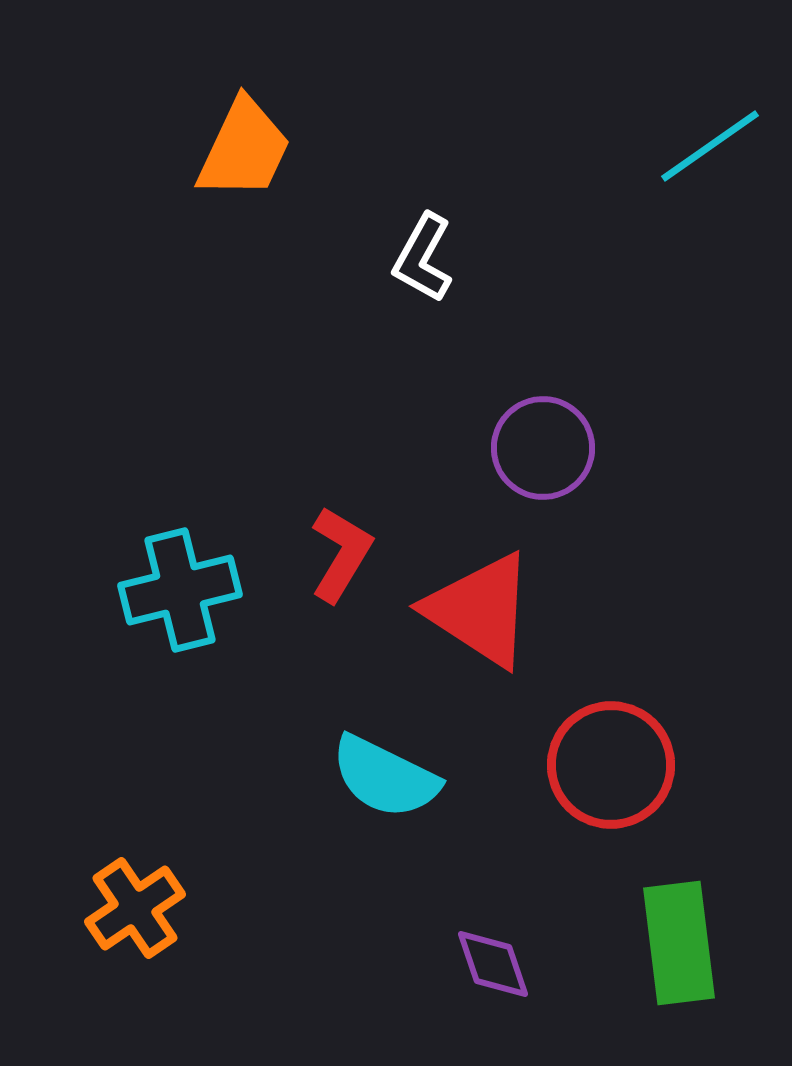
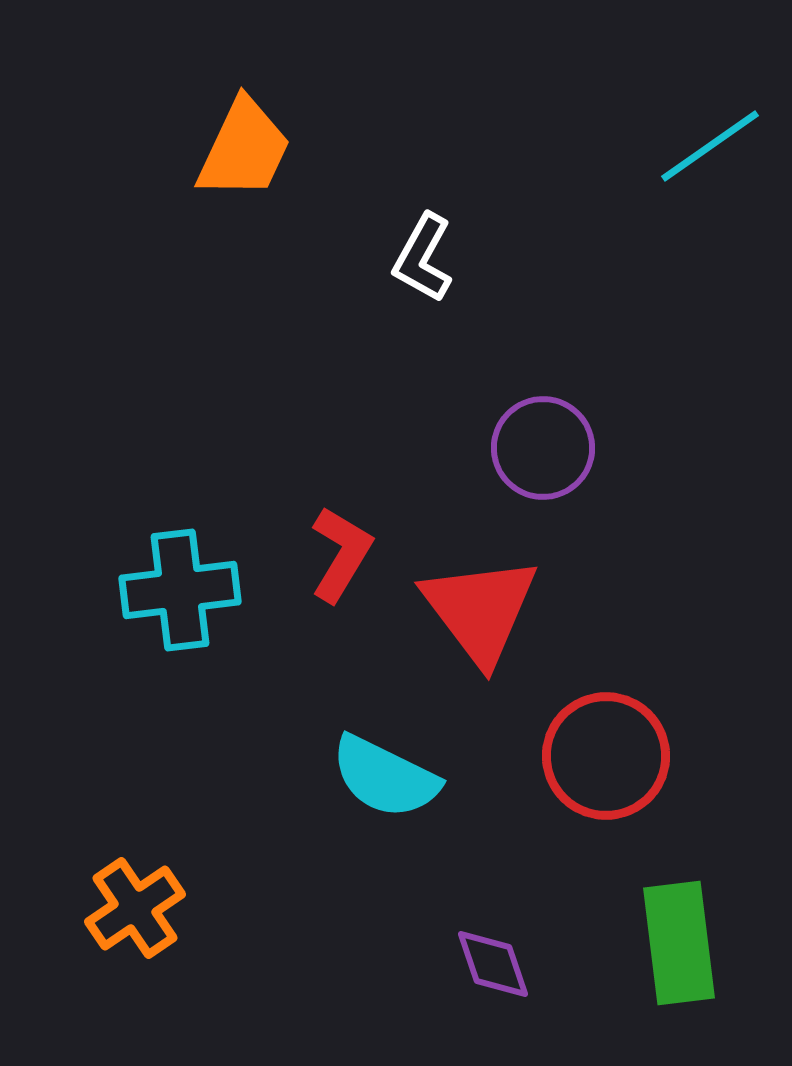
cyan cross: rotated 7 degrees clockwise
red triangle: rotated 20 degrees clockwise
red circle: moved 5 px left, 9 px up
